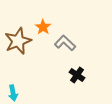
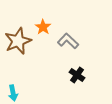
gray L-shape: moved 3 px right, 2 px up
